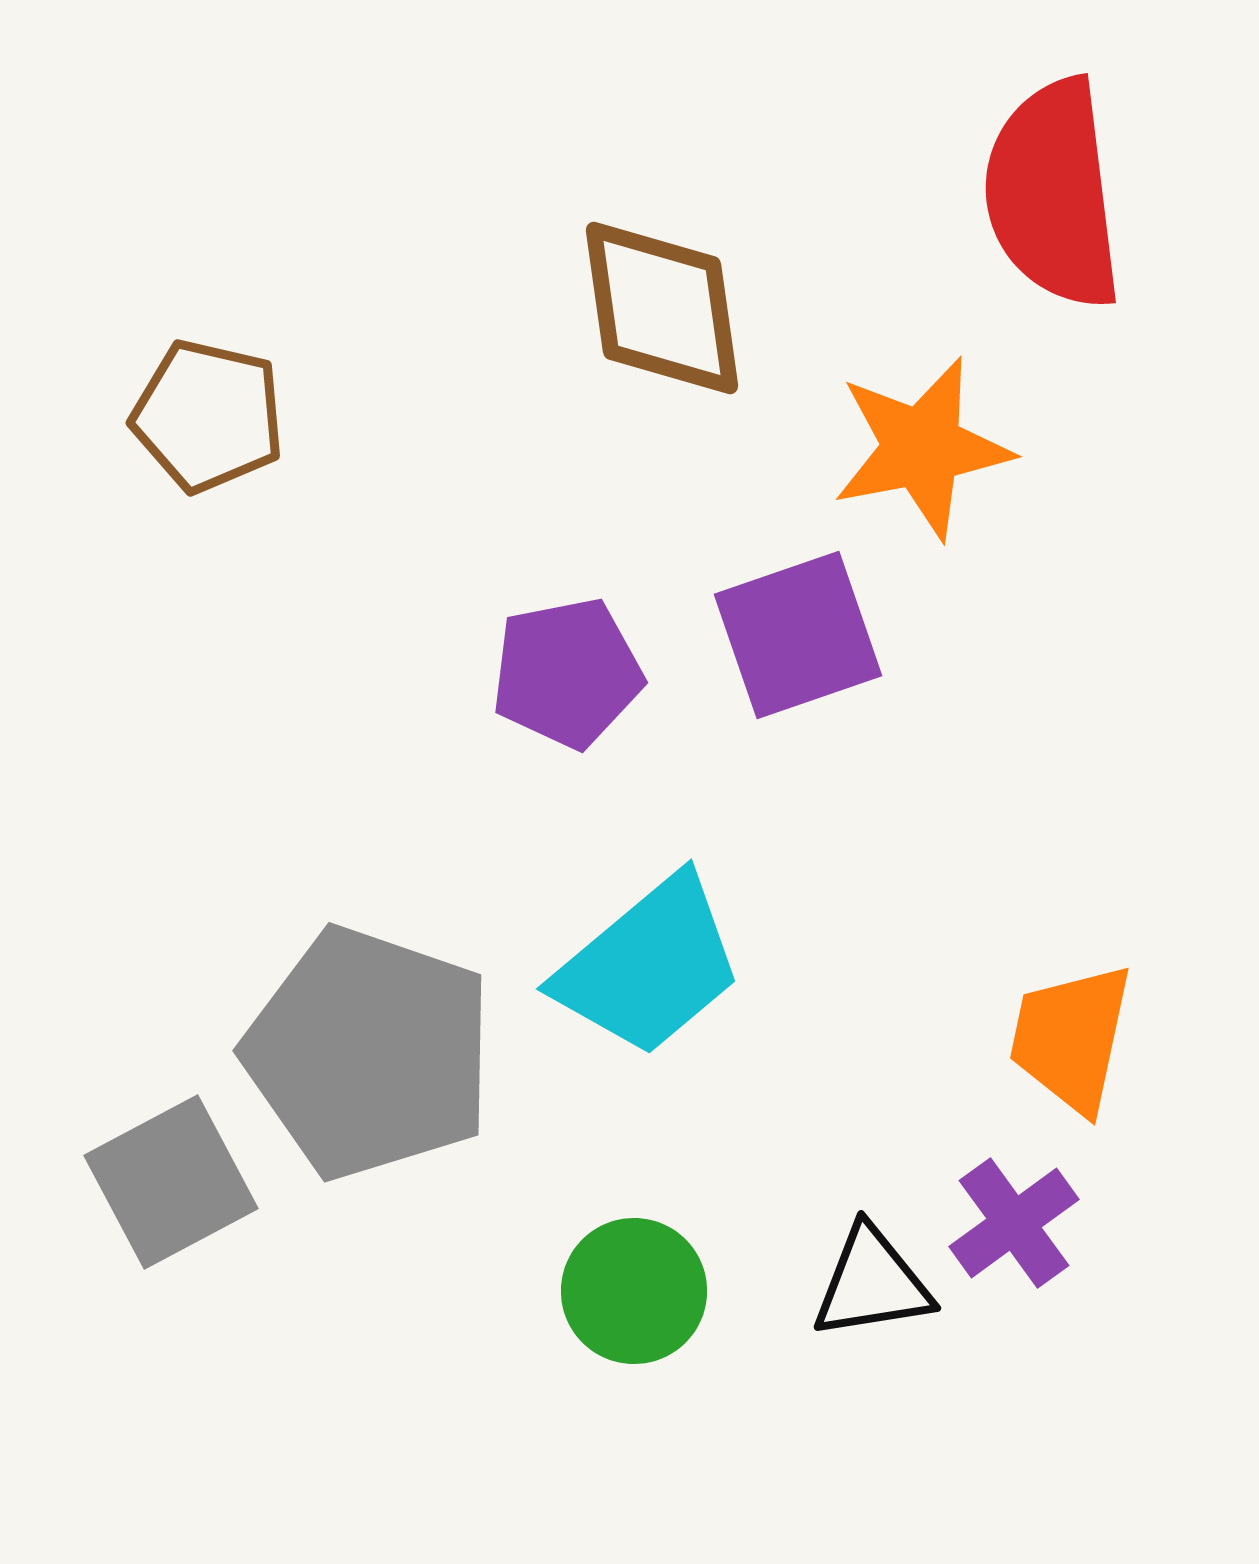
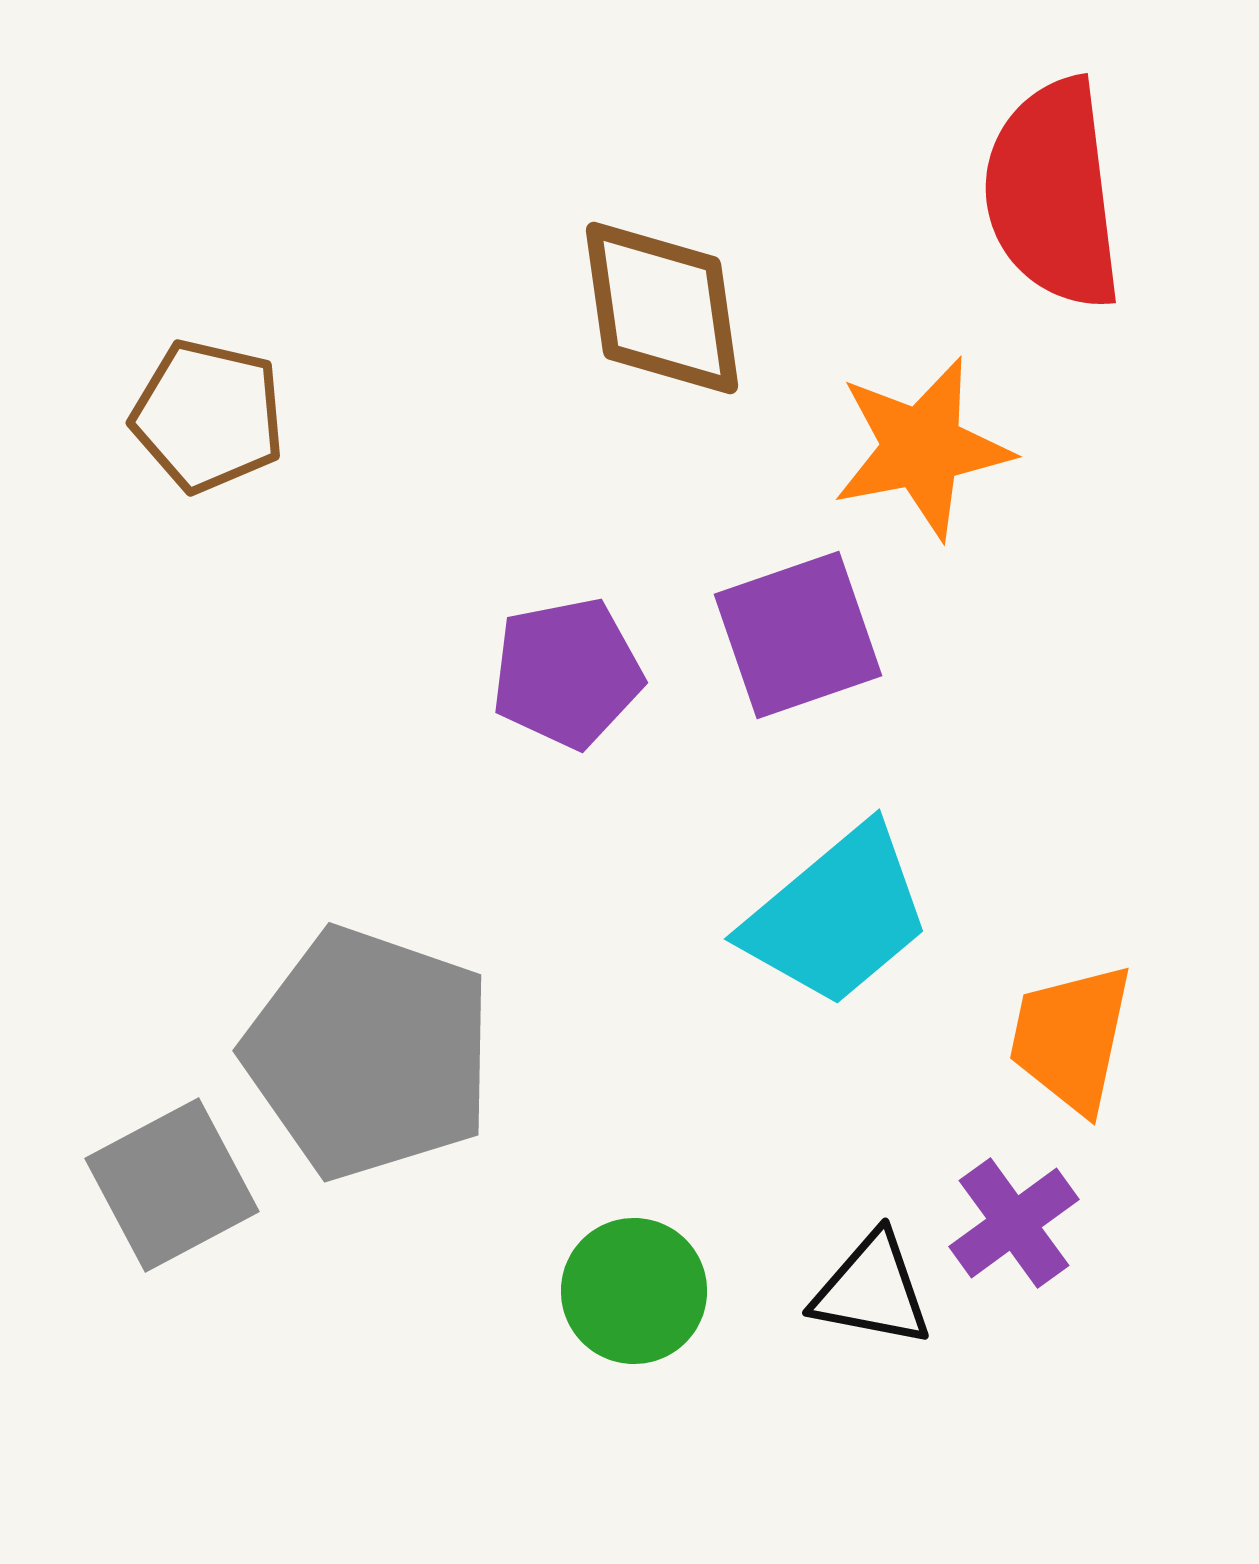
cyan trapezoid: moved 188 px right, 50 px up
gray square: moved 1 px right, 3 px down
black triangle: moved 7 px down; rotated 20 degrees clockwise
